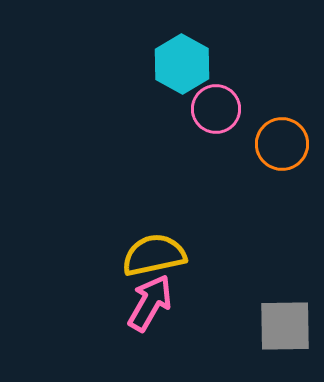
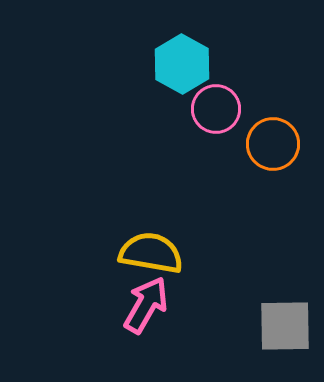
orange circle: moved 9 px left
yellow semicircle: moved 3 px left, 2 px up; rotated 22 degrees clockwise
pink arrow: moved 4 px left, 2 px down
